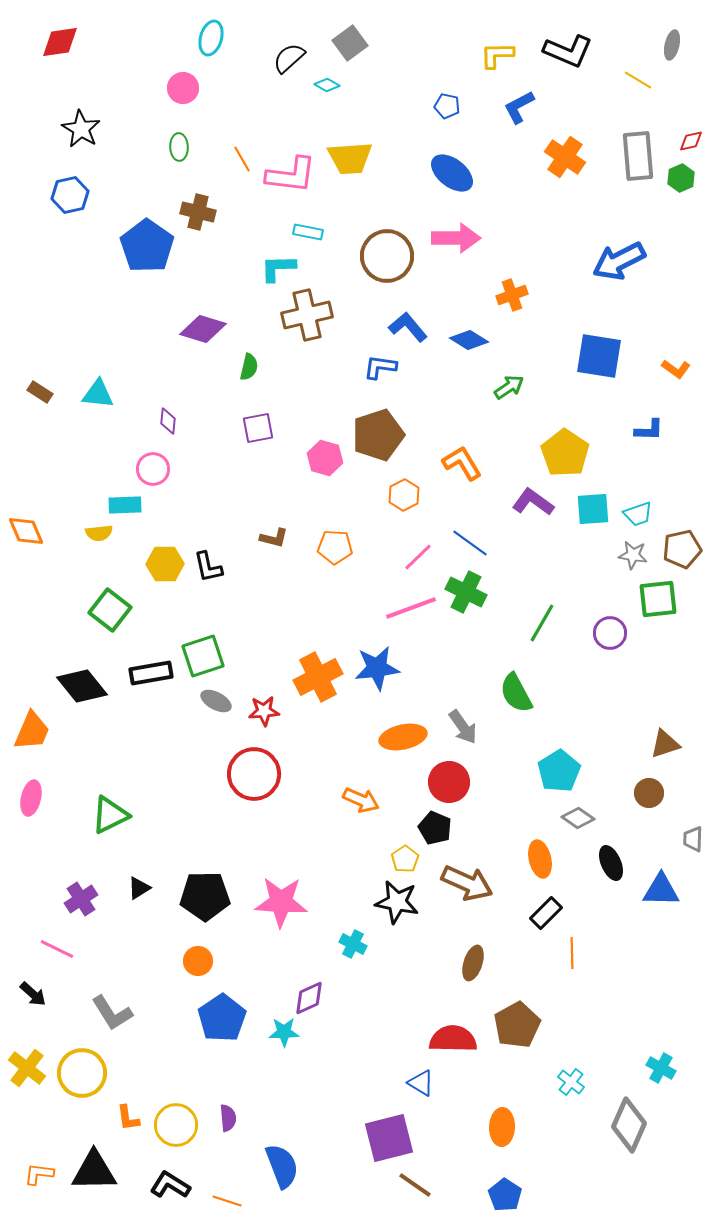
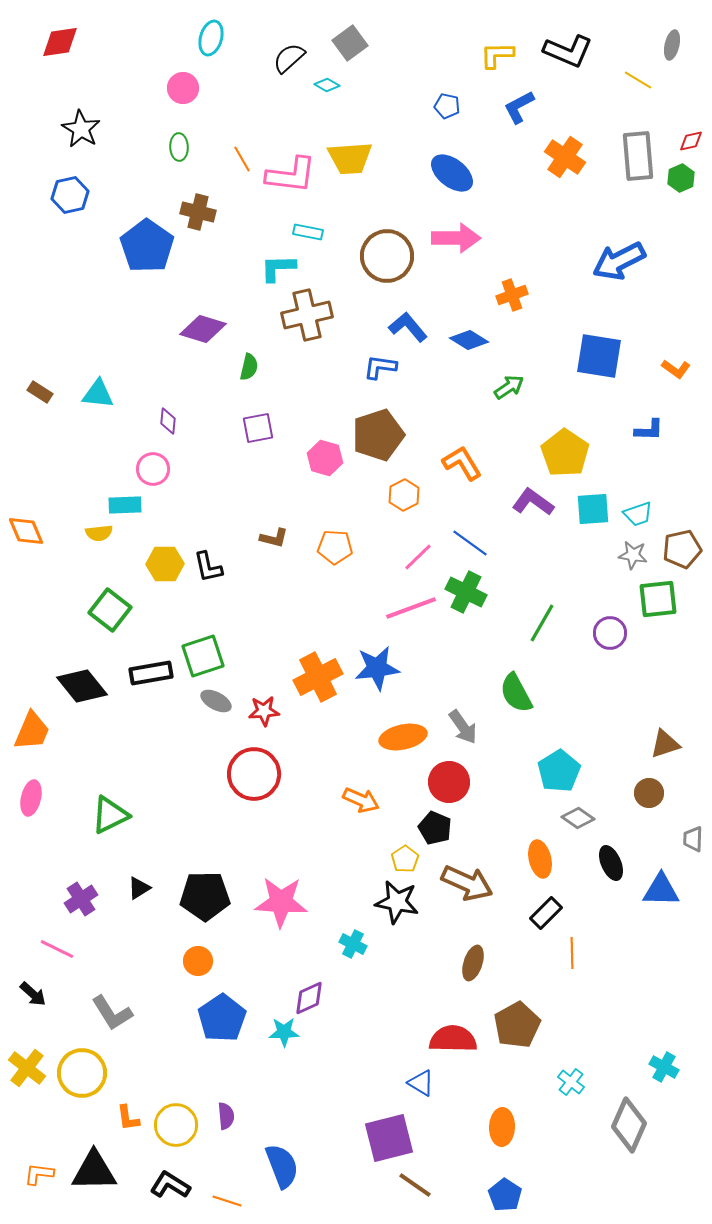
cyan cross at (661, 1068): moved 3 px right, 1 px up
purple semicircle at (228, 1118): moved 2 px left, 2 px up
